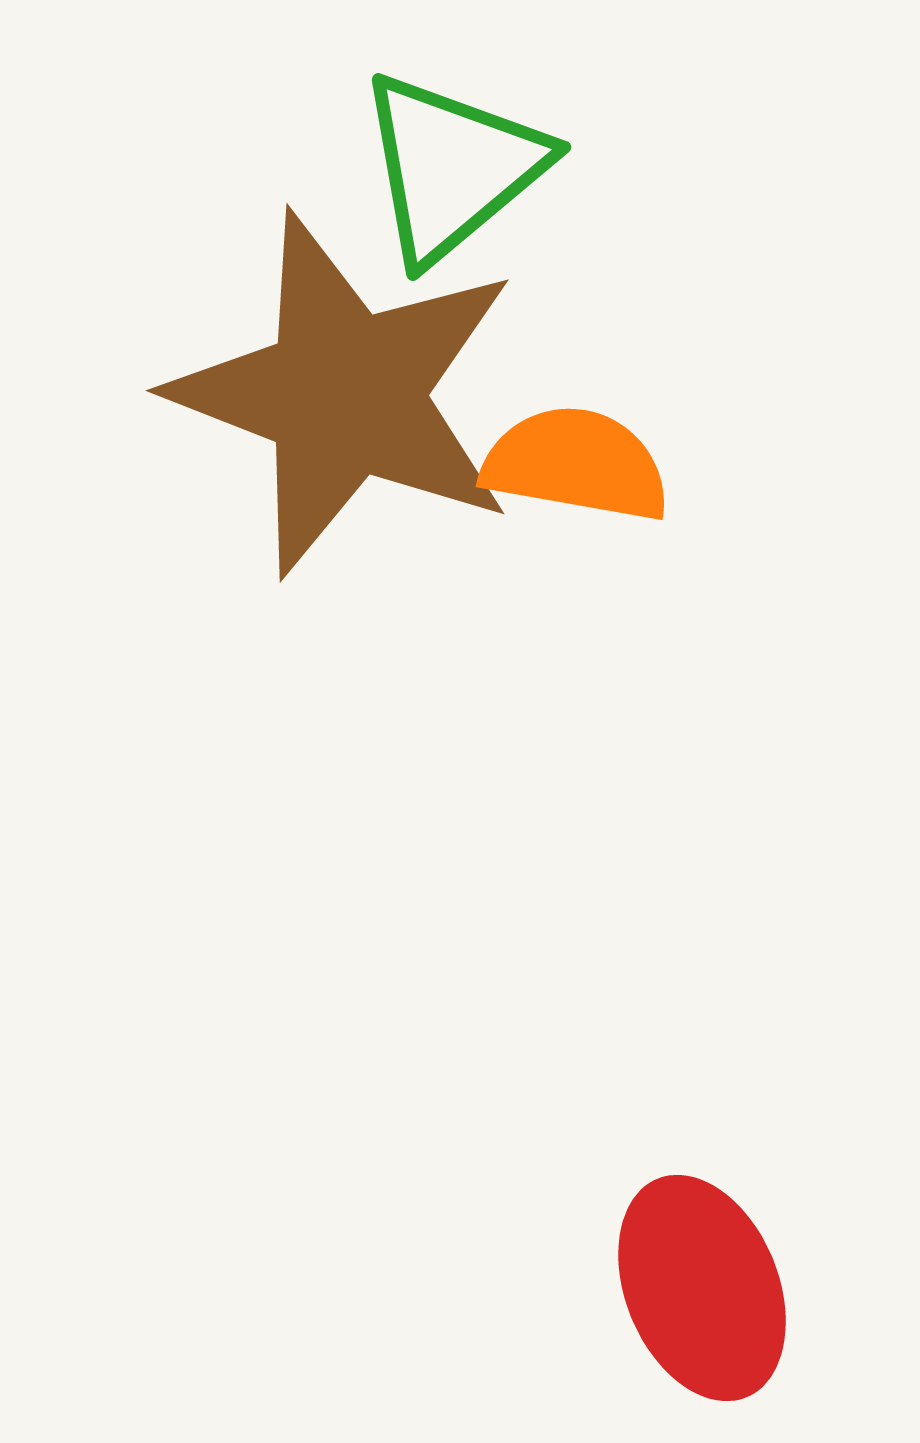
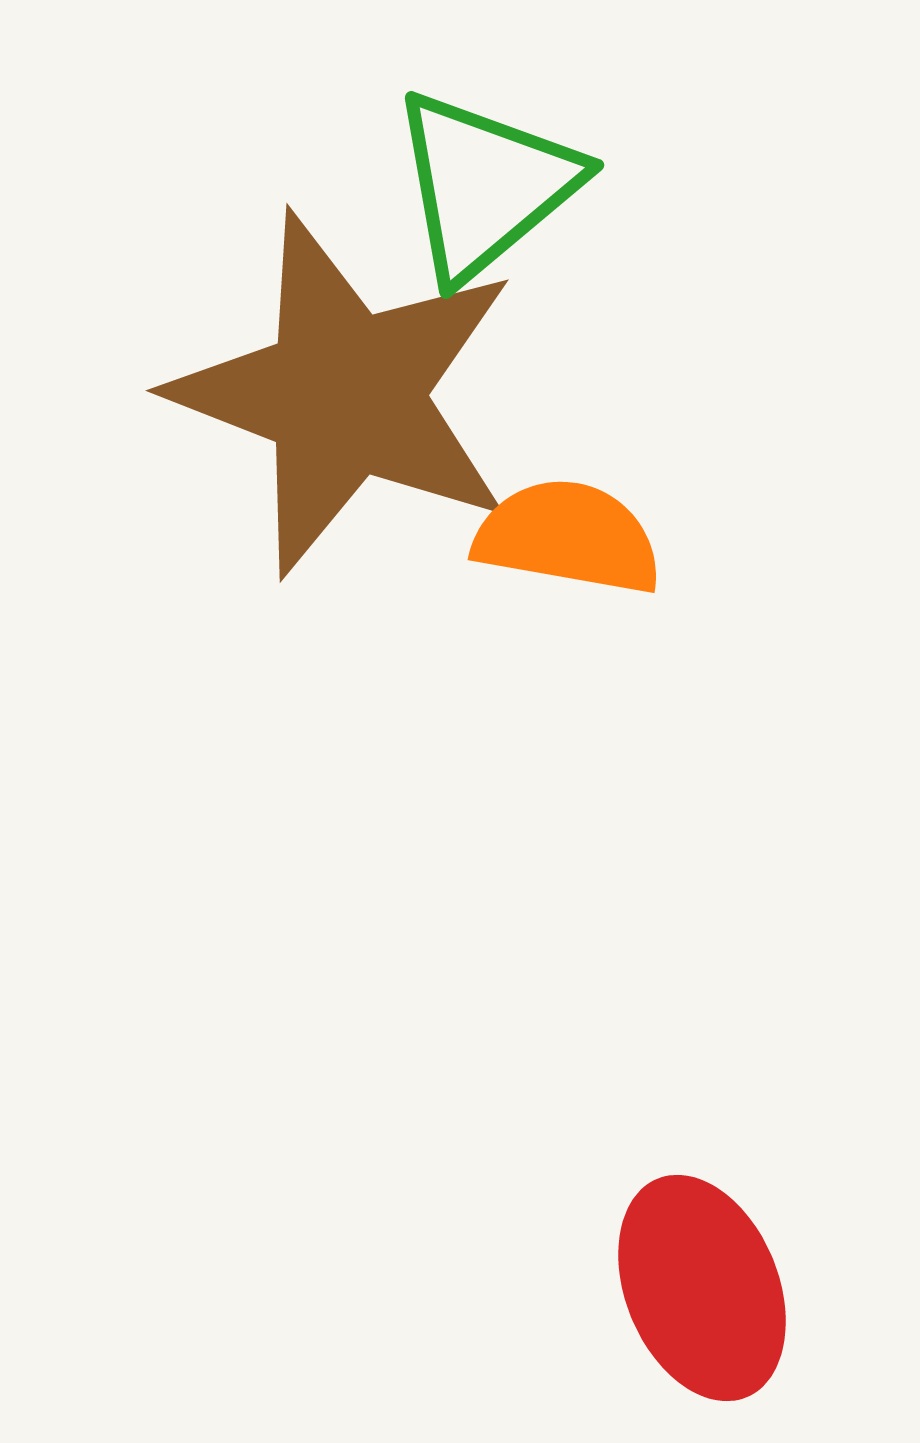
green triangle: moved 33 px right, 18 px down
orange semicircle: moved 8 px left, 73 px down
